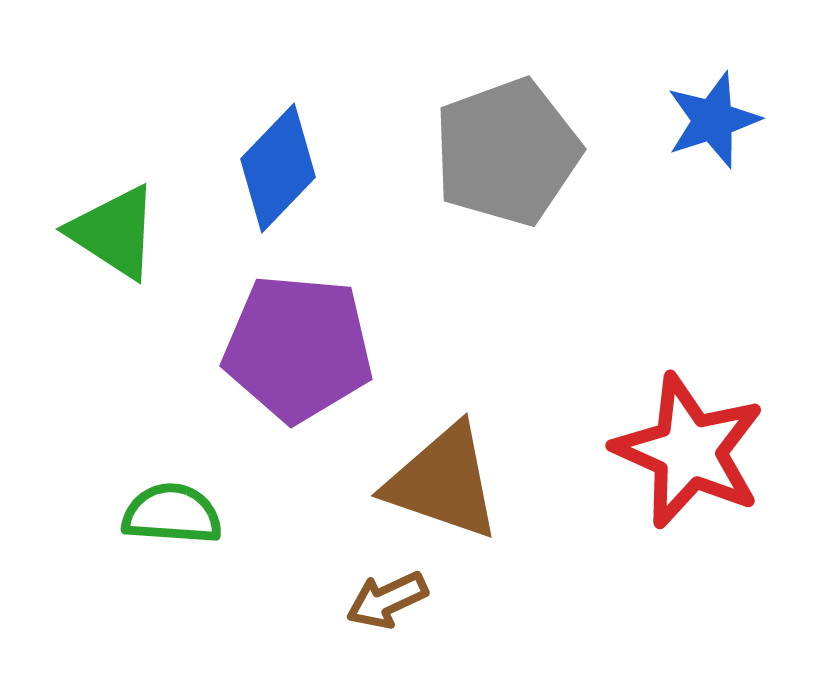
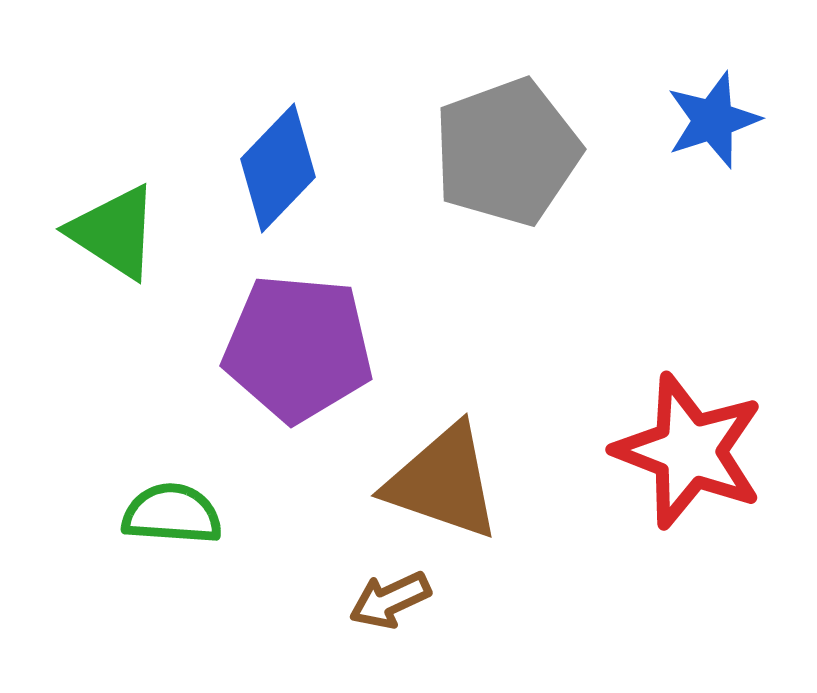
red star: rotated 3 degrees counterclockwise
brown arrow: moved 3 px right
